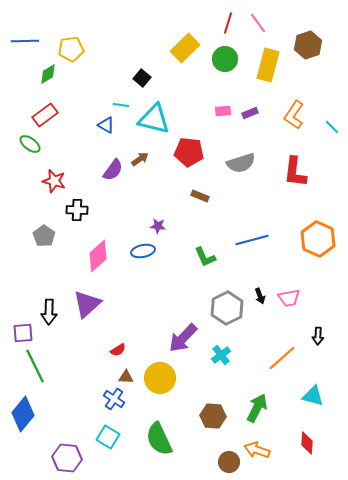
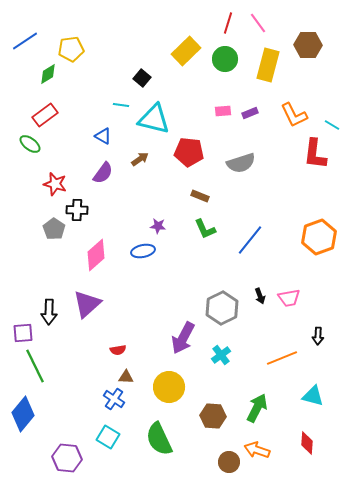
blue line at (25, 41): rotated 32 degrees counterclockwise
brown hexagon at (308, 45): rotated 20 degrees clockwise
yellow rectangle at (185, 48): moved 1 px right, 3 px down
orange L-shape at (294, 115): rotated 60 degrees counterclockwise
blue triangle at (106, 125): moved 3 px left, 11 px down
cyan line at (332, 127): moved 2 px up; rotated 14 degrees counterclockwise
purple semicircle at (113, 170): moved 10 px left, 3 px down
red L-shape at (295, 172): moved 20 px right, 18 px up
red star at (54, 181): moved 1 px right, 3 px down
gray pentagon at (44, 236): moved 10 px right, 7 px up
orange hexagon at (318, 239): moved 1 px right, 2 px up; rotated 16 degrees clockwise
blue line at (252, 240): moved 2 px left; rotated 36 degrees counterclockwise
pink diamond at (98, 256): moved 2 px left, 1 px up
green L-shape at (205, 257): moved 28 px up
gray hexagon at (227, 308): moved 5 px left
purple arrow at (183, 338): rotated 16 degrees counterclockwise
red semicircle at (118, 350): rotated 21 degrees clockwise
orange line at (282, 358): rotated 20 degrees clockwise
yellow circle at (160, 378): moved 9 px right, 9 px down
